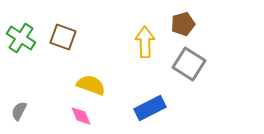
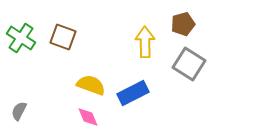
blue rectangle: moved 17 px left, 15 px up
pink diamond: moved 7 px right, 1 px down
